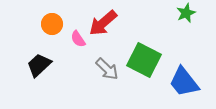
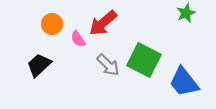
gray arrow: moved 1 px right, 4 px up
